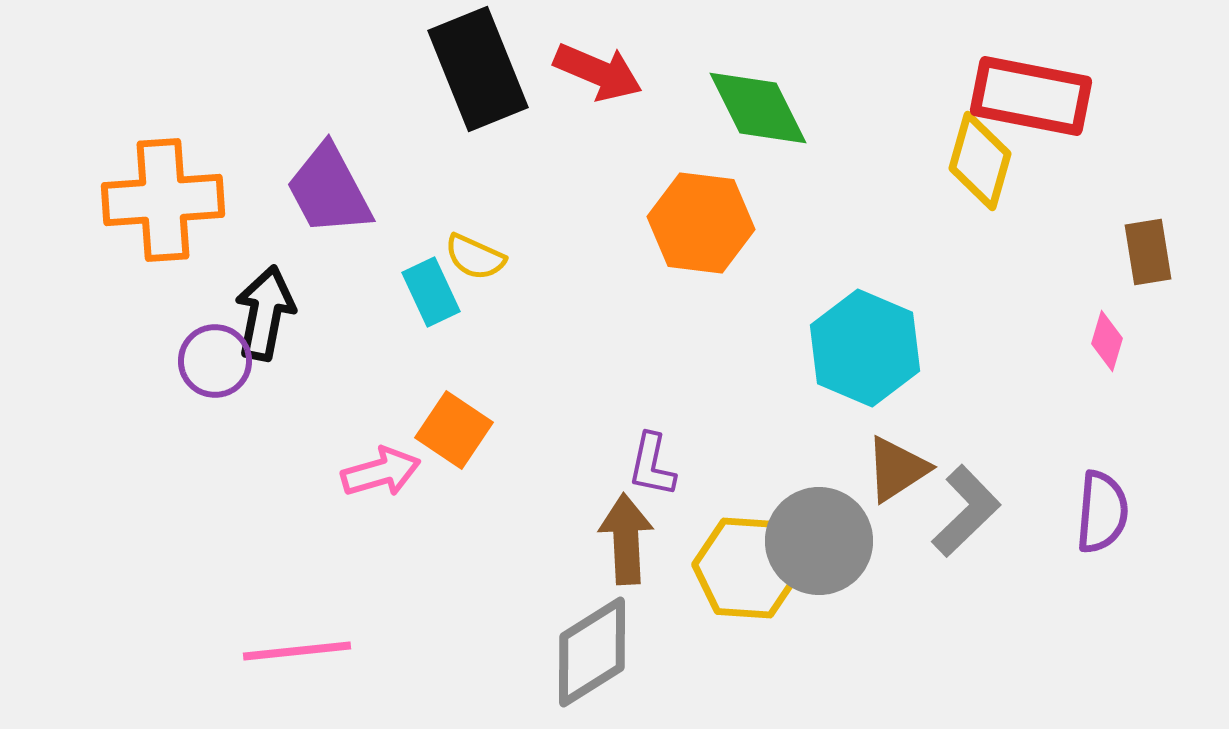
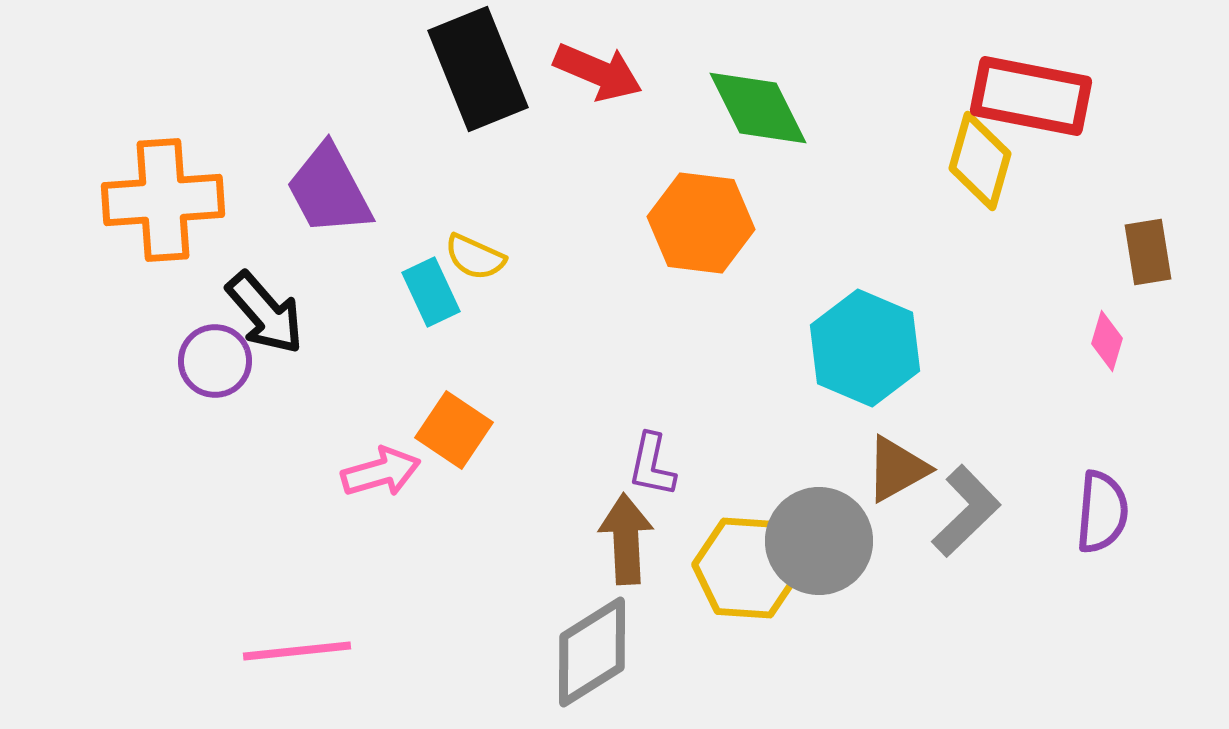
black arrow: rotated 128 degrees clockwise
brown triangle: rotated 4 degrees clockwise
